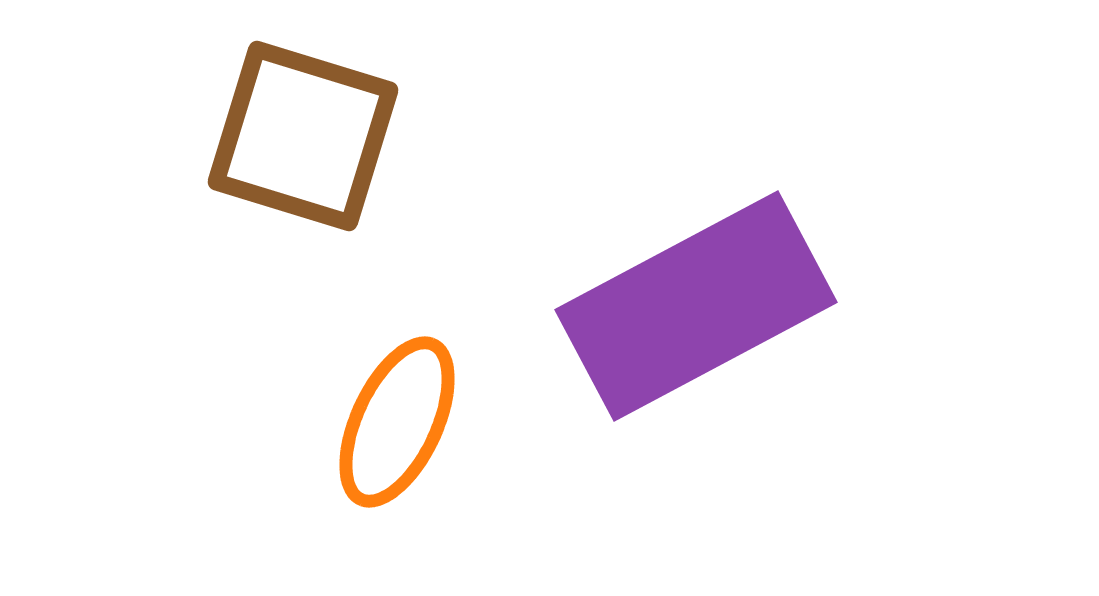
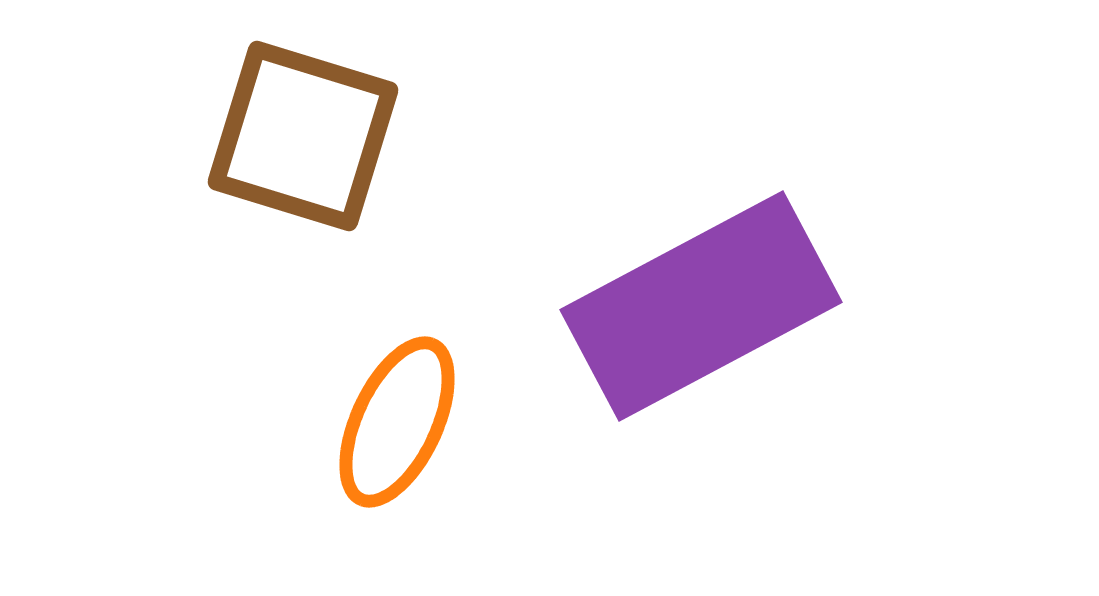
purple rectangle: moved 5 px right
